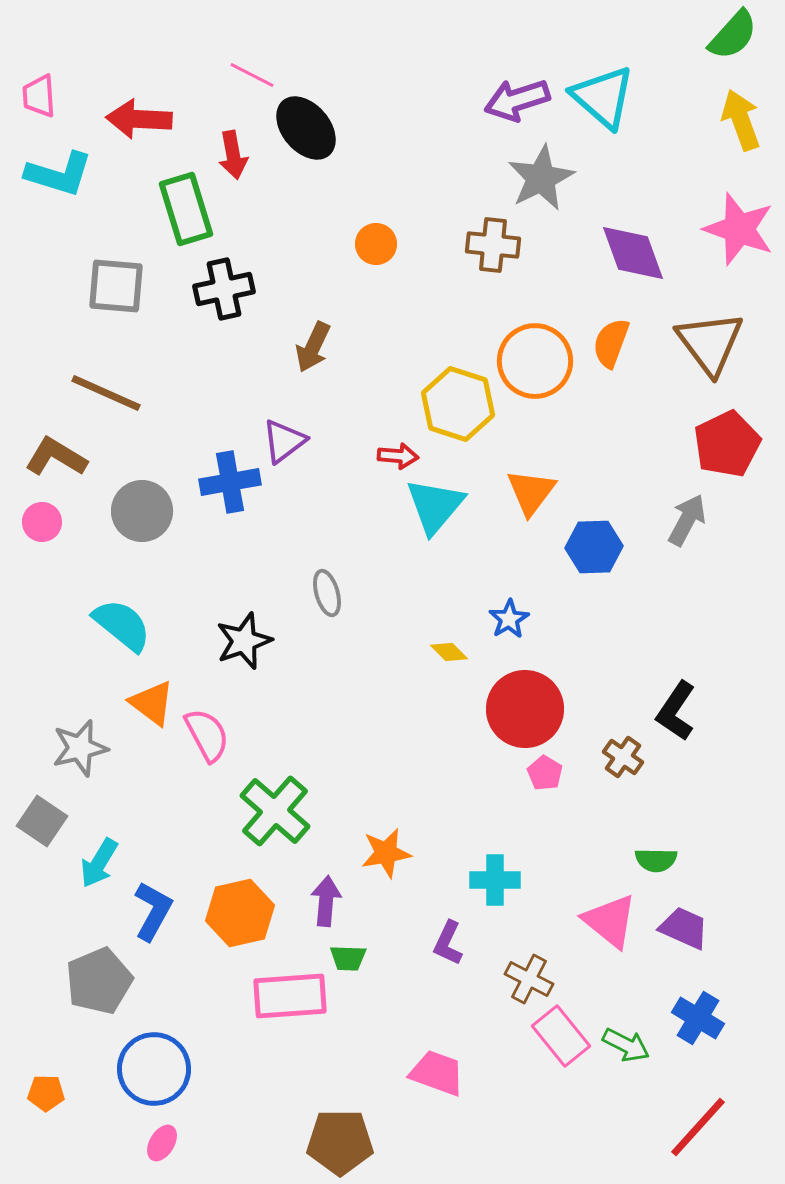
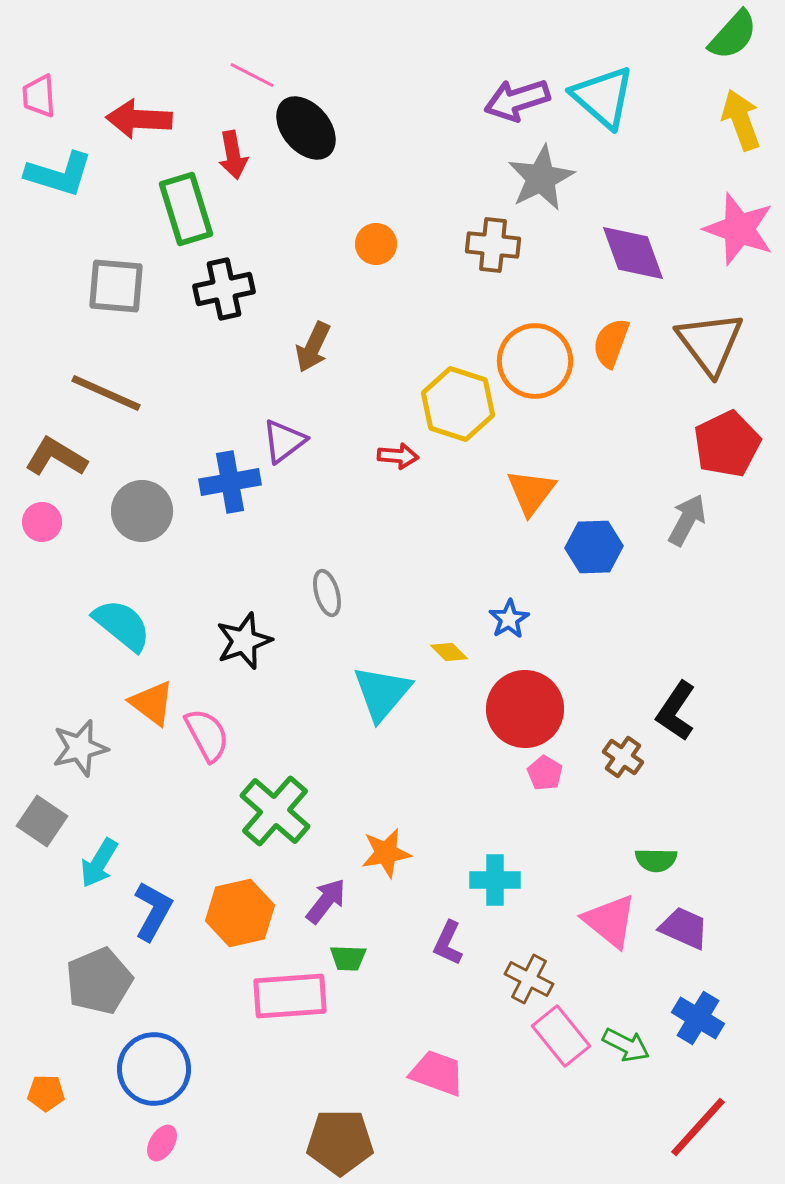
cyan triangle at (435, 506): moved 53 px left, 187 px down
purple arrow at (326, 901): rotated 33 degrees clockwise
